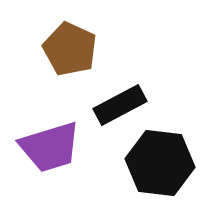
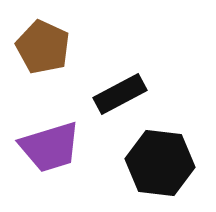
brown pentagon: moved 27 px left, 2 px up
black rectangle: moved 11 px up
